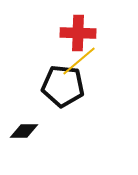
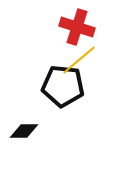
red cross: moved 1 px left, 6 px up; rotated 16 degrees clockwise
yellow line: moved 1 px up
